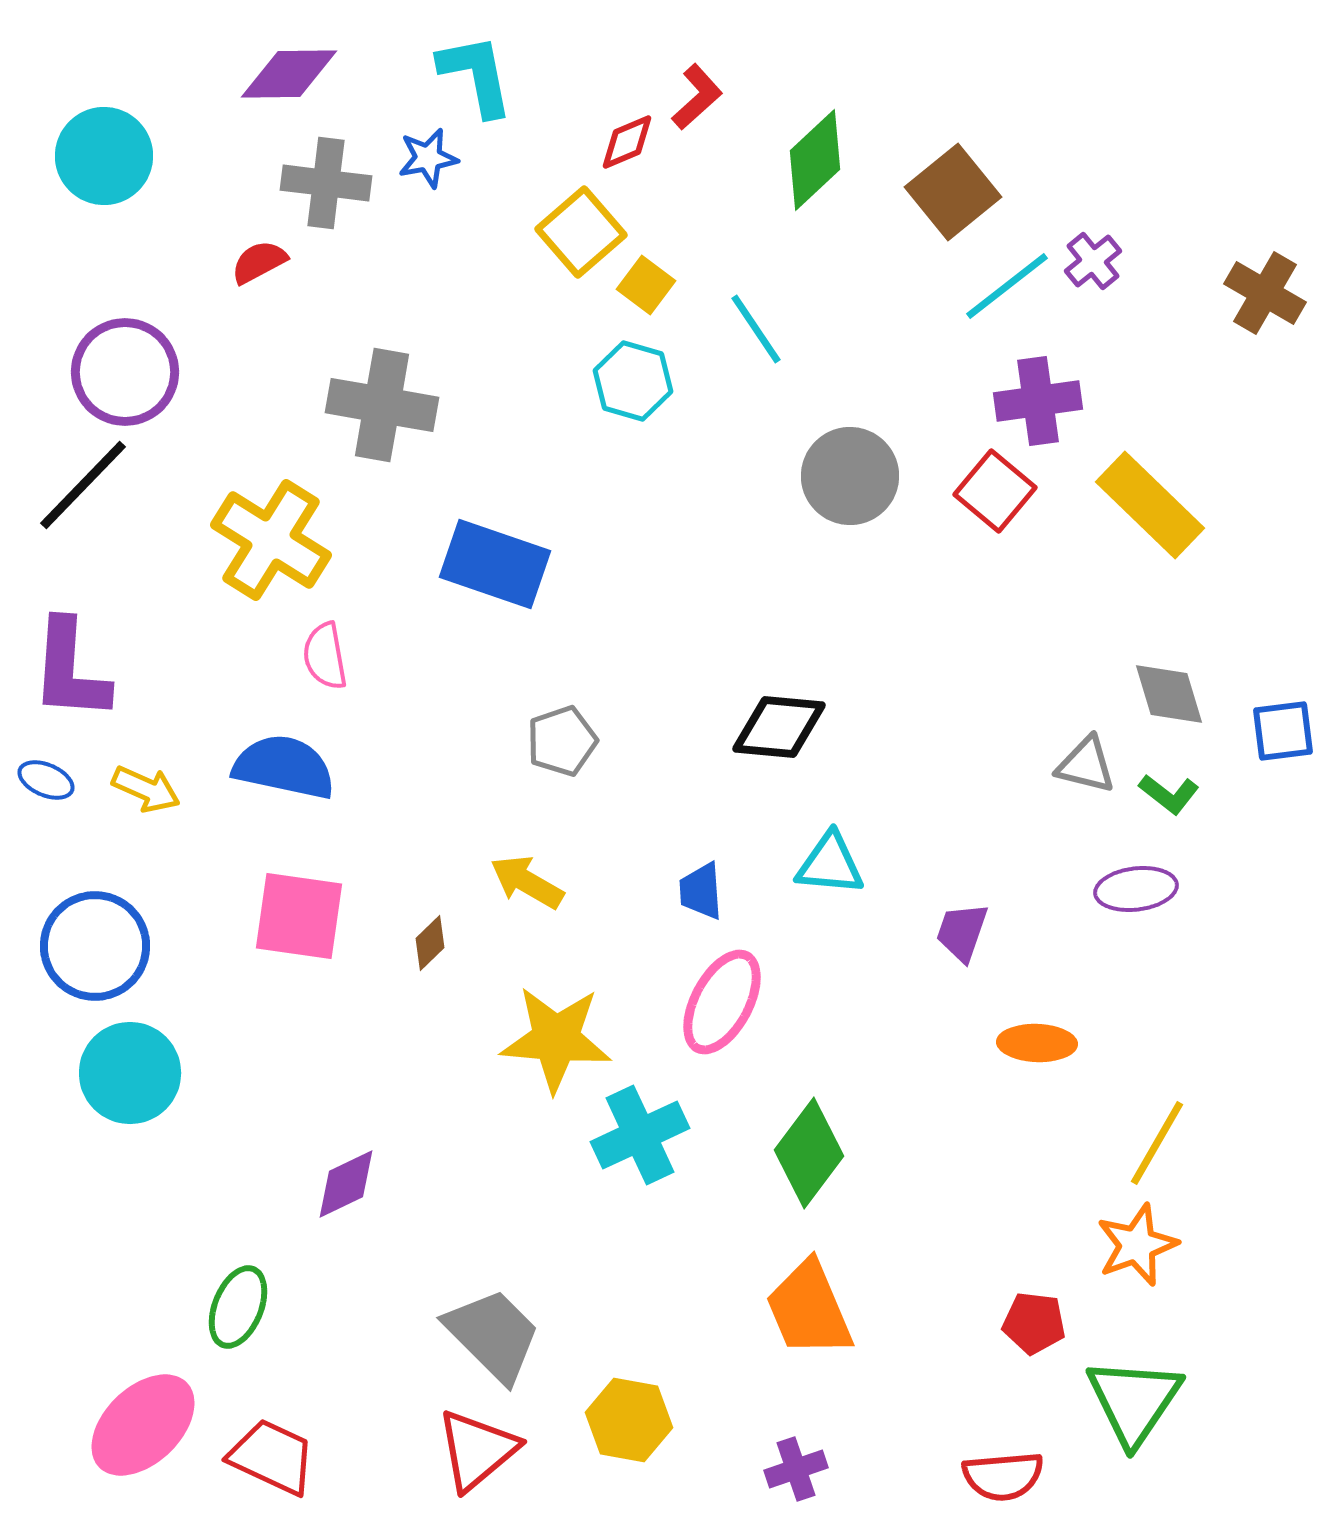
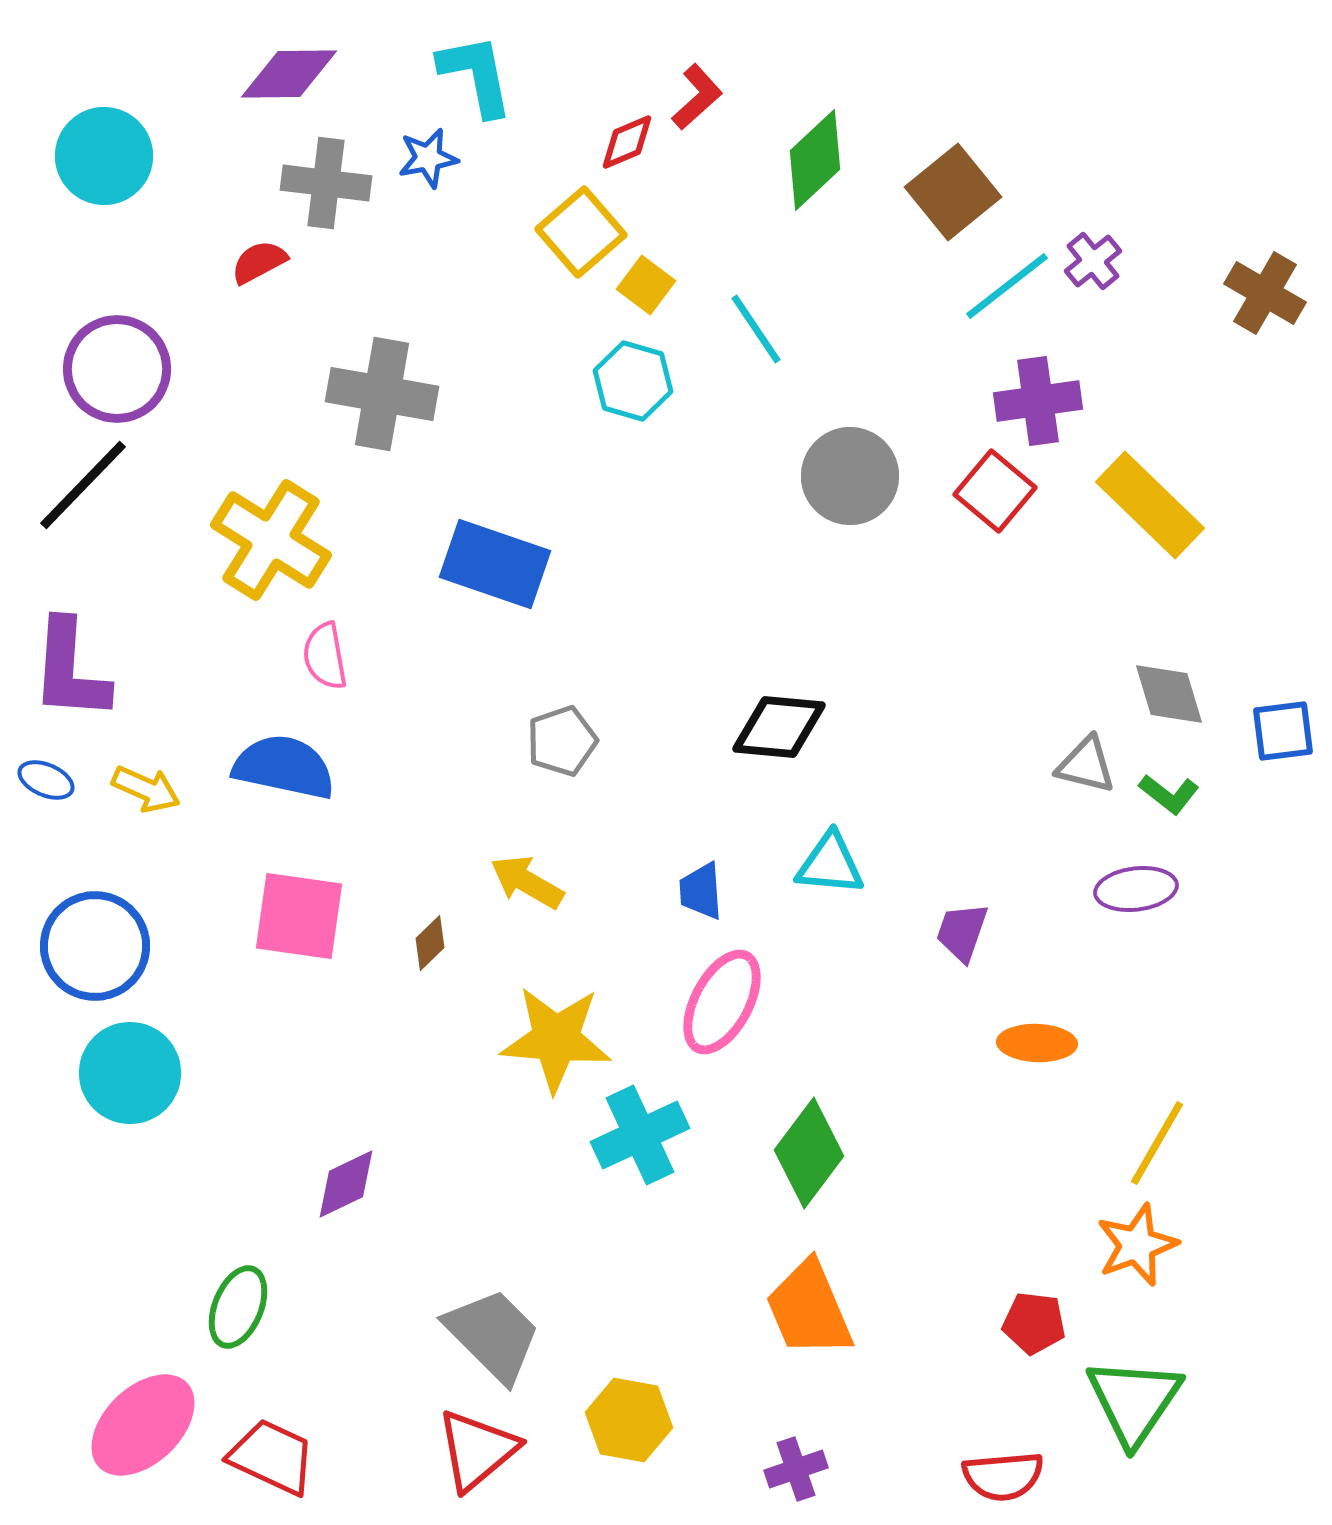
purple circle at (125, 372): moved 8 px left, 3 px up
gray cross at (382, 405): moved 11 px up
